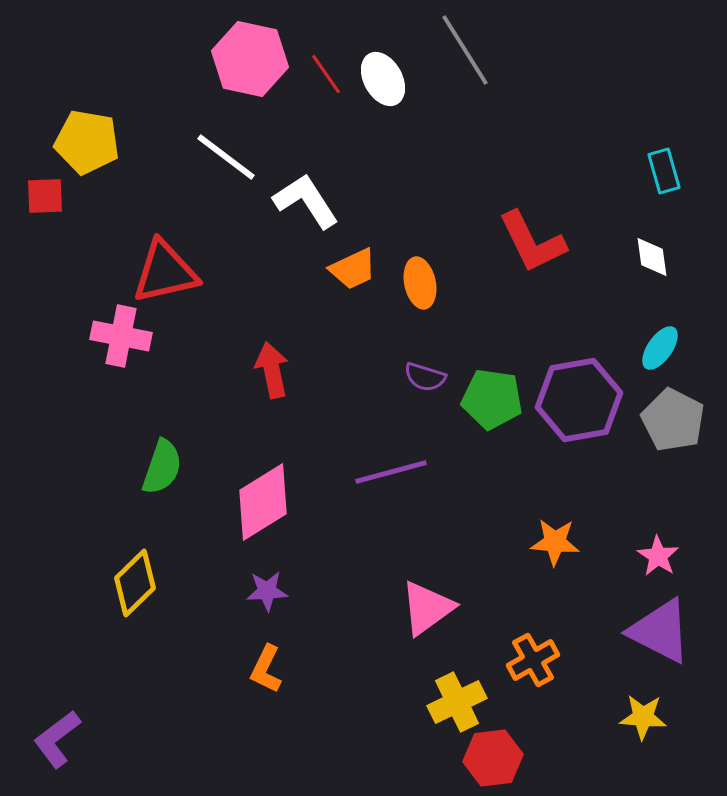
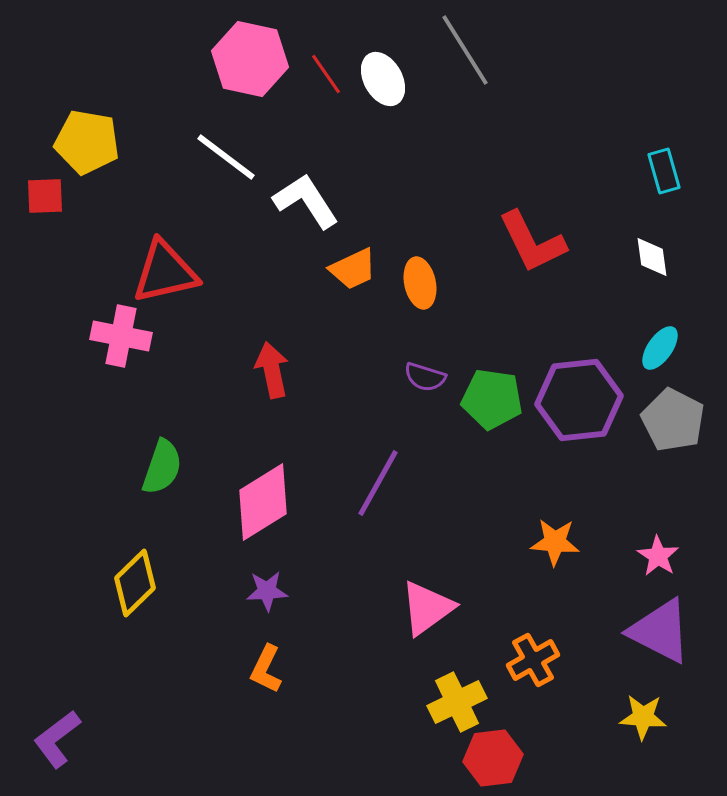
purple hexagon: rotated 4 degrees clockwise
purple line: moved 13 px left, 11 px down; rotated 46 degrees counterclockwise
